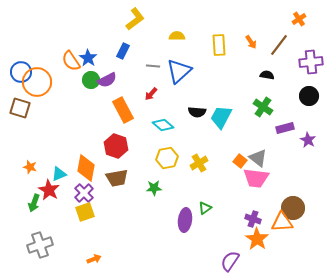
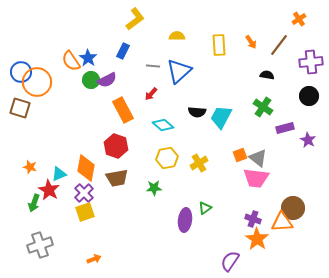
orange square at (240, 161): moved 6 px up; rotated 32 degrees clockwise
